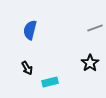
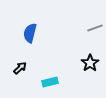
blue semicircle: moved 3 px down
black arrow: moved 7 px left; rotated 104 degrees counterclockwise
